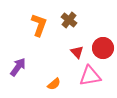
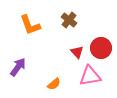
orange L-shape: moved 9 px left; rotated 140 degrees clockwise
red circle: moved 2 px left
